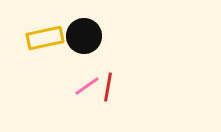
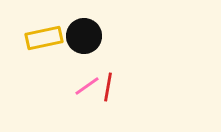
yellow rectangle: moved 1 px left
